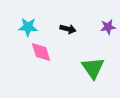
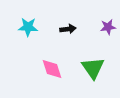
black arrow: rotated 21 degrees counterclockwise
pink diamond: moved 11 px right, 17 px down
